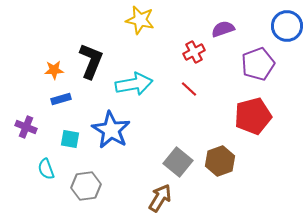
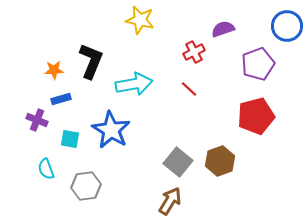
red pentagon: moved 3 px right
purple cross: moved 11 px right, 7 px up
brown arrow: moved 10 px right, 3 px down
